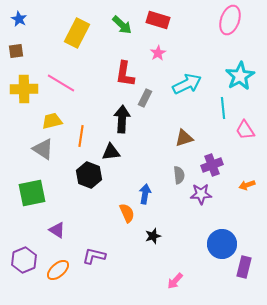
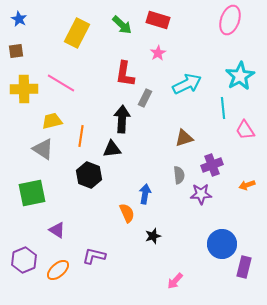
black triangle: moved 1 px right, 3 px up
